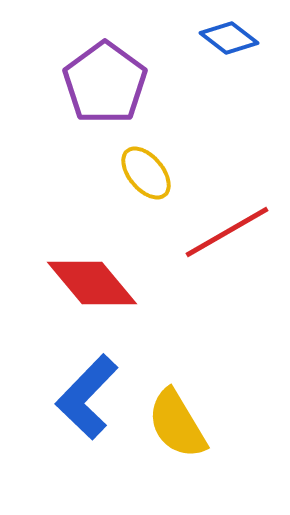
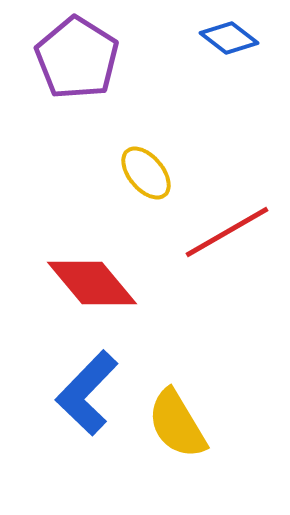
purple pentagon: moved 28 px left, 25 px up; rotated 4 degrees counterclockwise
blue L-shape: moved 4 px up
